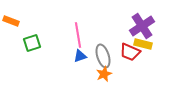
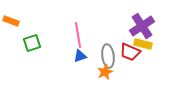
gray ellipse: moved 5 px right; rotated 10 degrees clockwise
orange star: moved 1 px right, 2 px up
